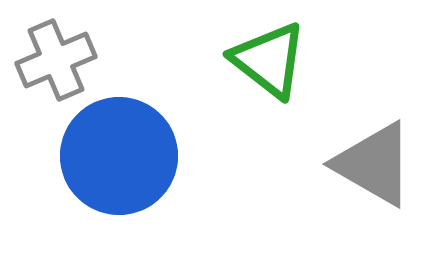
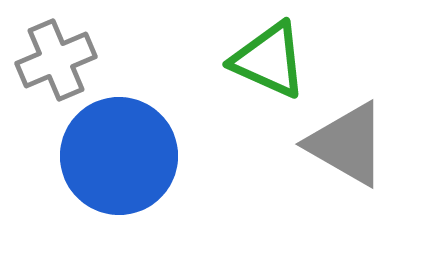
green triangle: rotated 14 degrees counterclockwise
gray triangle: moved 27 px left, 20 px up
